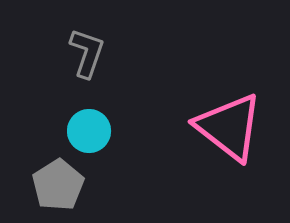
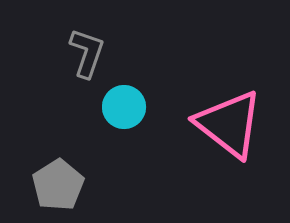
pink triangle: moved 3 px up
cyan circle: moved 35 px right, 24 px up
